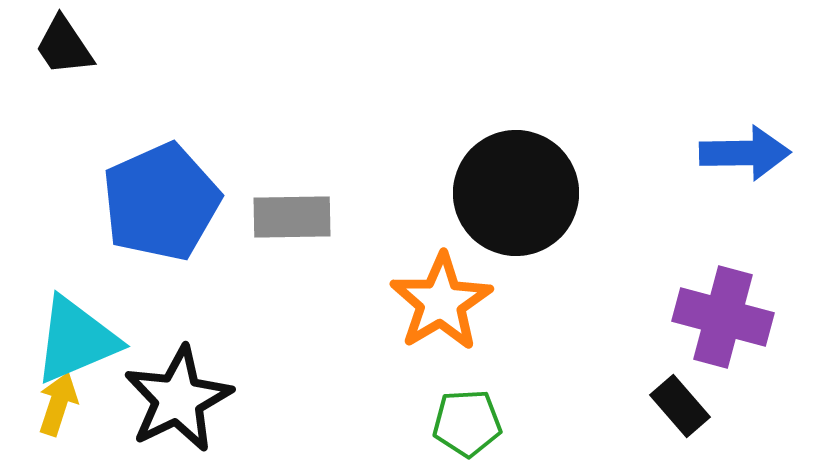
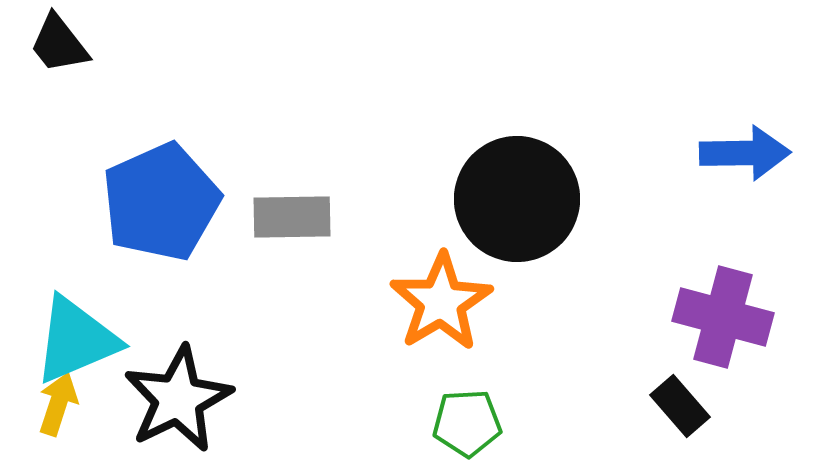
black trapezoid: moved 5 px left, 2 px up; rotated 4 degrees counterclockwise
black circle: moved 1 px right, 6 px down
